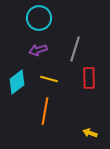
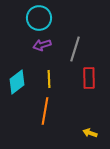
purple arrow: moved 4 px right, 5 px up
yellow line: rotated 72 degrees clockwise
